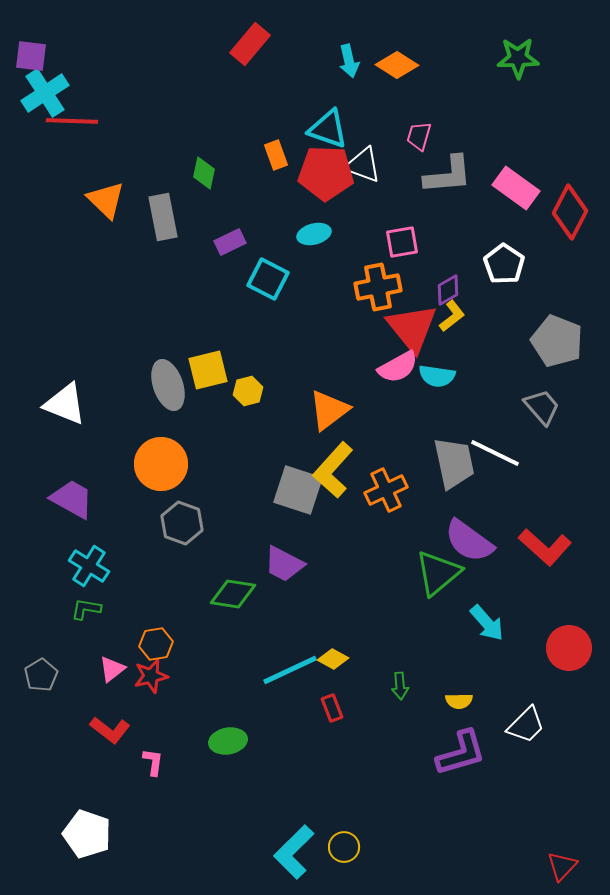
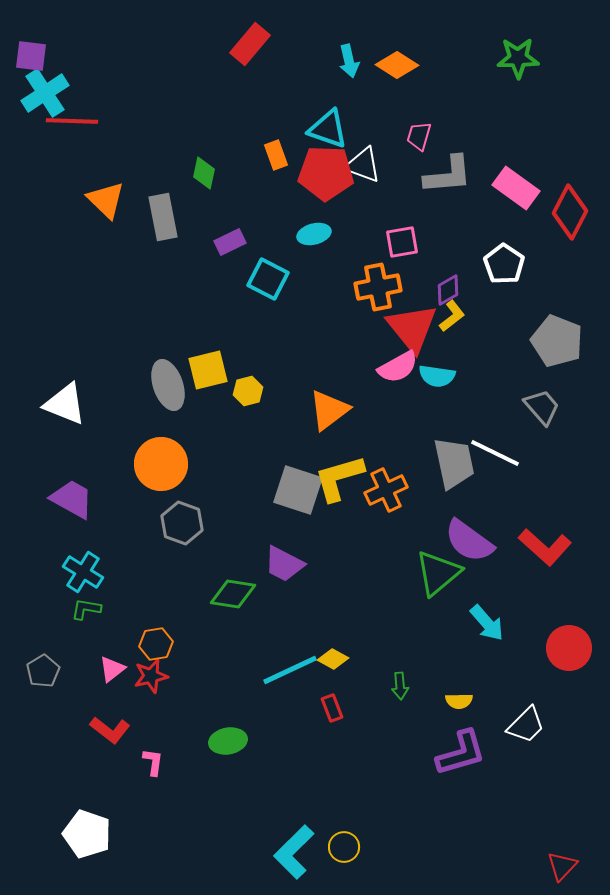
yellow L-shape at (333, 470): moved 6 px right, 8 px down; rotated 32 degrees clockwise
cyan cross at (89, 566): moved 6 px left, 6 px down
gray pentagon at (41, 675): moved 2 px right, 4 px up
